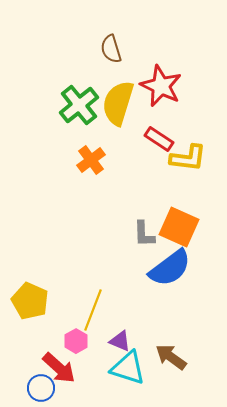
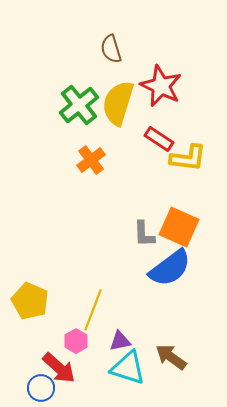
purple triangle: rotated 35 degrees counterclockwise
